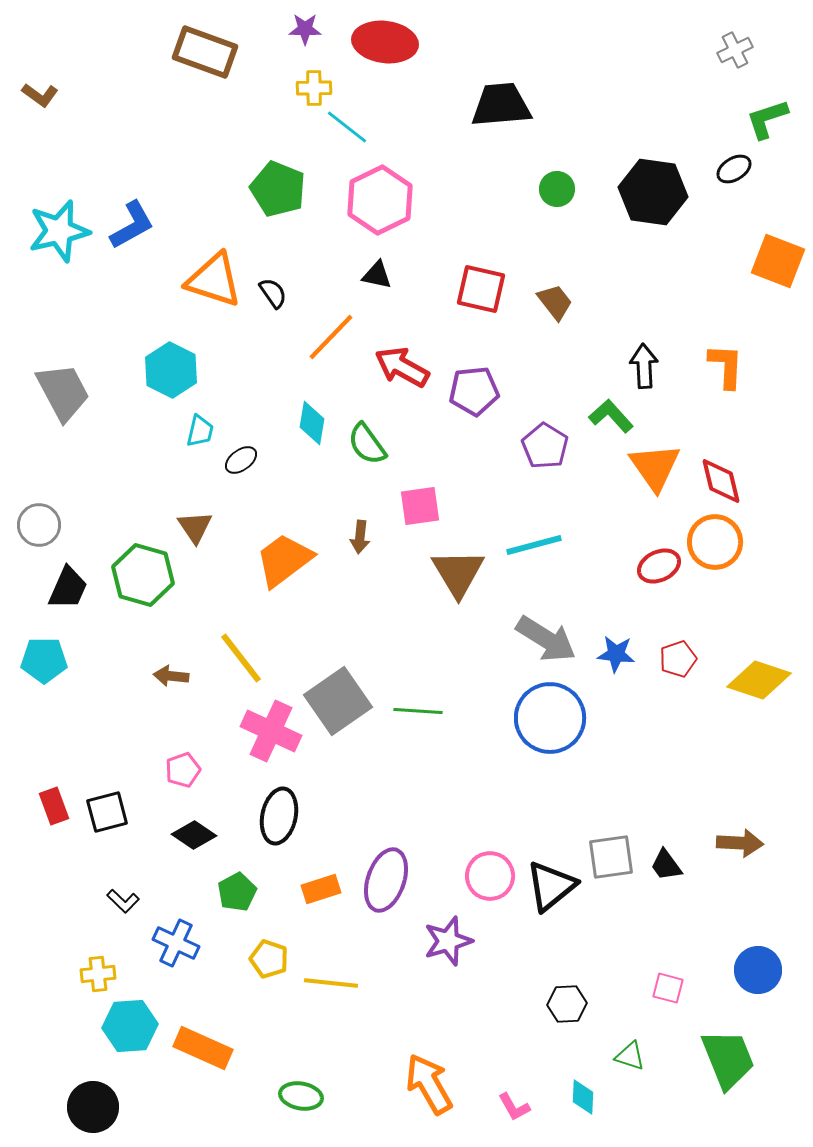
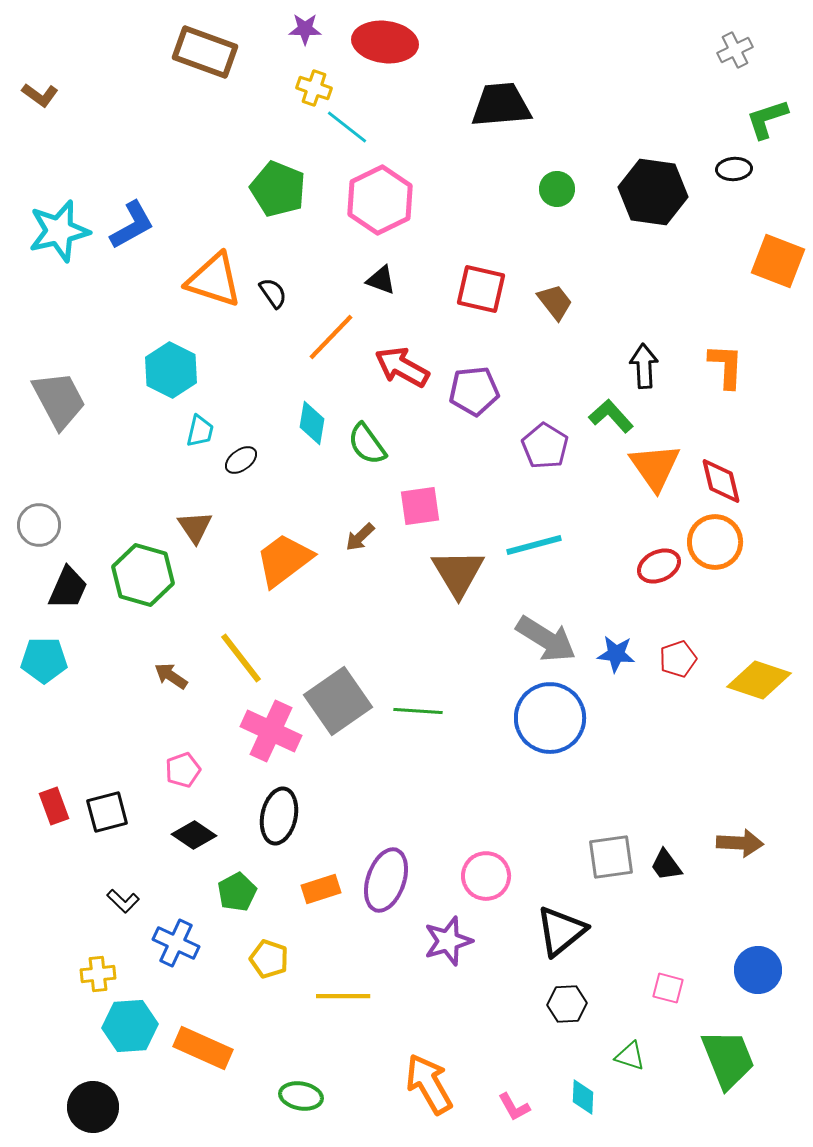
yellow cross at (314, 88): rotated 20 degrees clockwise
black ellipse at (734, 169): rotated 28 degrees clockwise
black triangle at (377, 275): moved 4 px right, 5 px down; rotated 8 degrees clockwise
gray trapezoid at (63, 392): moved 4 px left, 8 px down
brown arrow at (360, 537): rotated 40 degrees clockwise
brown arrow at (171, 676): rotated 28 degrees clockwise
pink circle at (490, 876): moved 4 px left
black triangle at (551, 886): moved 10 px right, 45 px down
yellow line at (331, 983): moved 12 px right, 13 px down; rotated 6 degrees counterclockwise
